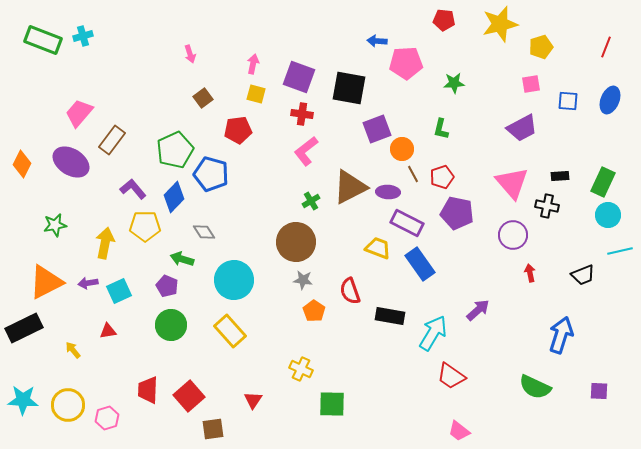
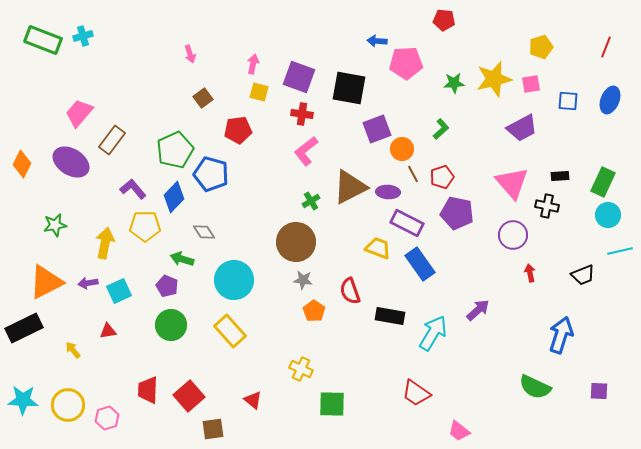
yellow star at (500, 24): moved 6 px left, 55 px down
yellow square at (256, 94): moved 3 px right, 2 px up
green L-shape at (441, 129): rotated 145 degrees counterclockwise
red trapezoid at (451, 376): moved 35 px left, 17 px down
red triangle at (253, 400): rotated 24 degrees counterclockwise
